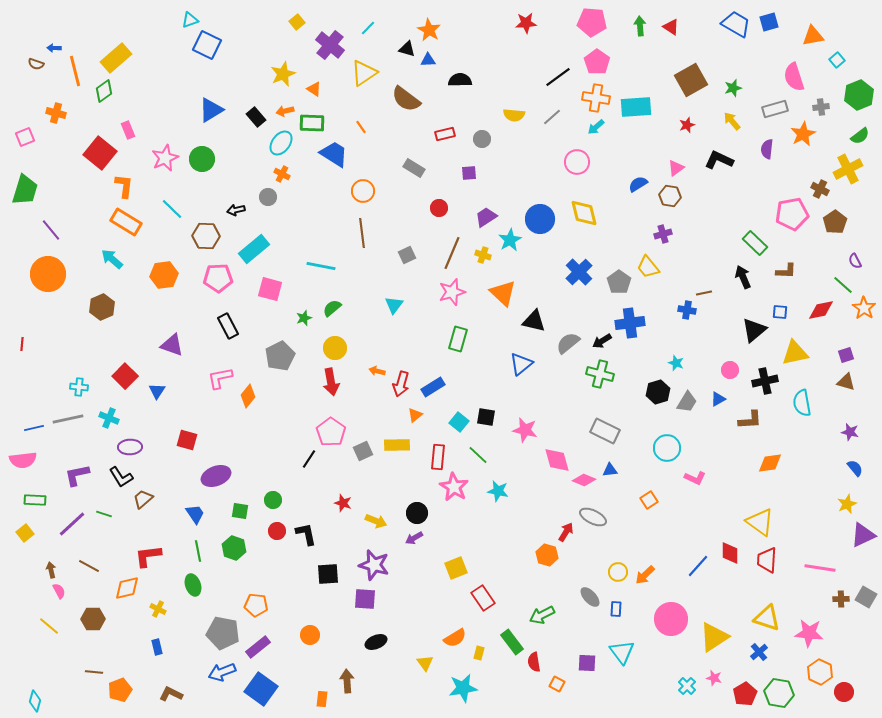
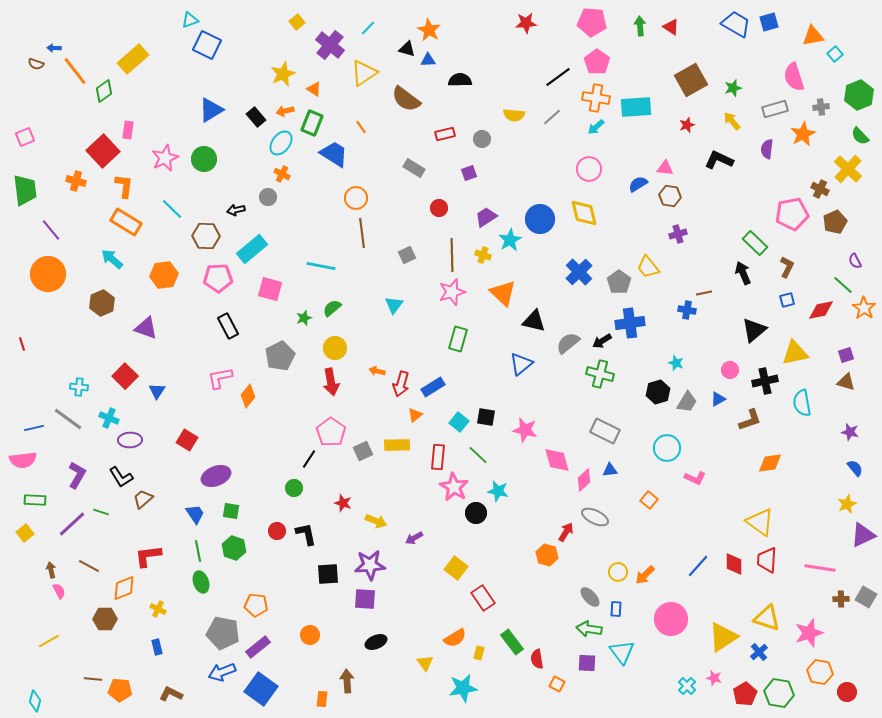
yellow rectangle at (116, 58): moved 17 px right, 1 px down
cyan square at (837, 60): moved 2 px left, 6 px up
orange line at (75, 71): rotated 24 degrees counterclockwise
orange cross at (56, 113): moved 20 px right, 68 px down
green rectangle at (312, 123): rotated 70 degrees counterclockwise
pink rectangle at (128, 130): rotated 30 degrees clockwise
green semicircle at (860, 136): rotated 84 degrees clockwise
red square at (100, 153): moved 3 px right, 2 px up; rotated 8 degrees clockwise
green circle at (202, 159): moved 2 px right
pink circle at (577, 162): moved 12 px right, 7 px down
pink triangle at (676, 168): moved 11 px left; rotated 42 degrees clockwise
yellow cross at (848, 169): rotated 20 degrees counterclockwise
purple square at (469, 173): rotated 14 degrees counterclockwise
green trapezoid at (25, 190): rotated 24 degrees counterclockwise
orange circle at (363, 191): moved 7 px left, 7 px down
brown pentagon at (835, 222): rotated 10 degrees clockwise
purple cross at (663, 234): moved 15 px right
cyan rectangle at (254, 249): moved 2 px left
brown line at (452, 253): moved 2 px down; rotated 24 degrees counterclockwise
brown L-shape at (786, 271): moved 1 px right, 4 px up; rotated 65 degrees counterclockwise
black arrow at (743, 277): moved 4 px up
brown hexagon at (102, 307): moved 4 px up
blue square at (780, 312): moved 7 px right, 12 px up; rotated 21 degrees counterclockwise
red line at (22, 344): rotated 24 degrees counterclockwise
purple triangle at (172, 345): moved 26 px left, 17 px up
gray line at (68, 419): rotated 48 degrees clockwise
brown L-shape at (750, 420): rotated 15 degrees counterclockwise
red square at (187, 440): rotated 15 degrees clockwise
purple ellipse at (130, 447): moved 7 px up
purple L-shape at (77, 475): rotated 132 degrees clockwise
pink diamond at (584, 480): rotated 65 degrees counterclockwise
green circle at (273, 500): moved 21 px right, 12 px up
orange square at (649, 500): rotated 18 degrees counterclockwise
green square at (240, 511): moved 9 px left
black circle at (417, 513): moved 59 px right
green line at (104, 514): moved 3 px left, 2 px up
gray ellipse at (593, 517): moved 2 px right
red diamond at (730, 553): moved 4 px right, 11 px down
purple star at (374, 565): moved 4 px left; rotated 20 degrees counterclockwise
yellow square at (456, 568): rotated 30 degrees counterclockwise
green ellipse at (193, 585): moved 8 px right, 3 px up
orange diamond at (127, 588): moved 3 px left; rotated 8 degrees counterclockwise
green arrow at (542, 615): moved 47 px right, 14 px down; rotated 35 degrees clockwise
brown hexagon at (93, 619): moved 12 px right
yellow line at (49, 626): moved 15 px down; rotated 70 degrees counterclockwise
pink star at (809, 633): rotated 24 degrees counterclockwise
yellow triangle at (714, 637): moved 9 px right
red semicircle at (534, 662): moved 3 px right, 3 px up
brown line at (94, 672): moved 1 px left, 7 px down
orange hexagon at (820, 672): rotated 15 degrees counterclockwise
orange pentagon at (120, 690): rotated 25 degrees clockwise
red circle at (844, 692): moved 3 px right
